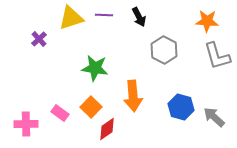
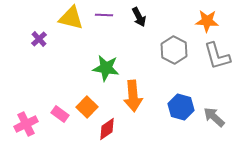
yellow triangle: rotated 32 degrees clockwise
gray hexagon: moved 10 px right
green star: moved 11 px right
orange square: moved 4 px left
pink rectangle: moved 1 px down
pink cross: rotated 25 degrees counterclockwise
